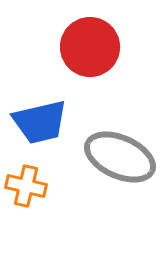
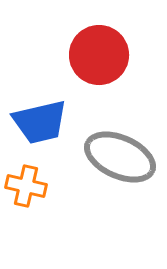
red circle: moved 9 px right, 8 px down
